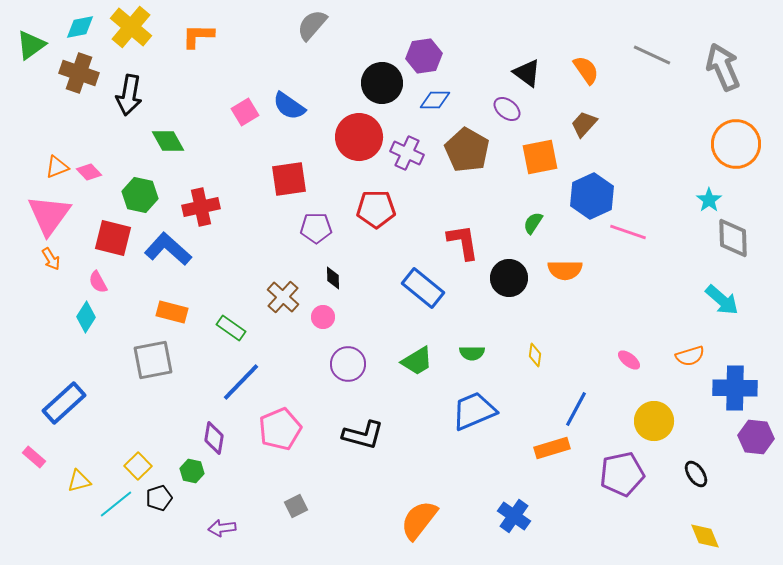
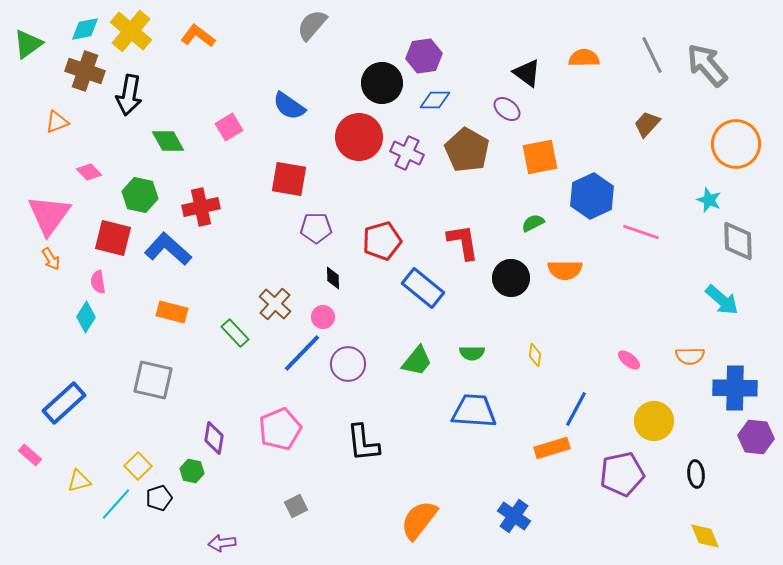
cyan diamond at (80, 27): moved 5 px right, 2 px down
yellow cross at (131, 27): moved 4 px down
orange L-shape at (198, 36): rotated 36 degrees clockwise
green triangle at (31, 45): moved 3 px left, 1 px up
gray line at (652, 55): rotated 39 degrees clockwise
gray arrow at (723, 67): moved 16 px left, 2 px up; rotated 18 degrees counterclockwise
orange semicircle at (586, 70): moved 2 px left, 12 px up; rotated 56 degrees counterclockwise
brown cross at (79, 73): moved 6 px right, 2 px up
pink square at (245, 112): moved 16 px left, 15 px down
brown trapezoid at (584, 124): moved 63 px right
orange triangle at (57, 167): moved 45 px up
red square at (289, 179): rotated 18 degrees clockwise
cyan star at (709, 200): rotated 15 degrees counterclockwise
red pentagon at (376, 209): moved 6 px right, 32 px down; rotated 15 degrees counterclockwise
green semicircle at (533, 223): rotated 30 degrees clockwise
pink line at (628, 232): moved 13 px right
gray diamond at (733, 238): moved 5 px right, 3 px down
black circle at (509, 278): moved 2 px right
pink semicircle at (98, 282): rotated 20 degrees clockwise
brown cross at (283, 297): moved 8 px left, 7 px down
green rectangle at (231, 328): moved 4 px right, 5 px down; rotated 12 degrees clockwise
orange semicircle at (690, 356): rotated 16 degrees clockwise
gray square at (153, 360): moved 20 px down; rotated 24 degrees clockwise
green trapezoid at (417, 361): rotated 20 degrees counterclockwise
blue line at (241, 382): moved 61 px right, 29 px up
blue trapezoid at (474, 411): rotated 27 degrees clockwise
black L-shape at (363, 435): moved 8 px down; rotated 69 degrees clockwise
pink rectangle at (34, 457): moved 4 px left, 2 px up
black ellipse at (696, 474): rotated 28 degrees clockwise
cyan line at (116, 504): rotated 9 degrees counterclockwise
purple arrow at (222, 528): moved 15 px down
